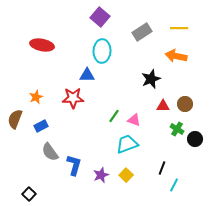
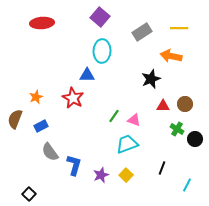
red ellipse: moved 22 px up; rotated 15 degrees counterclockwise
orange arrow: moved 5 px left
red star: rotated 30 degrees clockwise
cyan line: moved 13 px right
